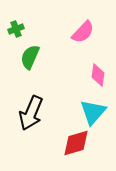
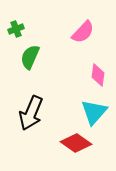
cyan triangle: moved 1 px right
red diamond: rotated 52 degrees clockwise
